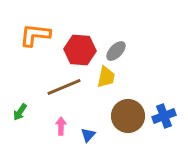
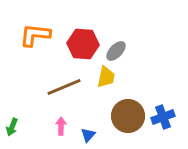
red hexagon: moved 3 px right, 6 px up
green arrow: moved 8 px left, 15 px down; rotated 12 degrees counterclockwise
blue cross: moved 1 px left, 1 px down
